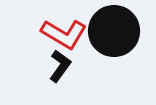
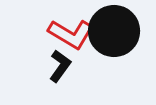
red L-shape: moved 7 px right
